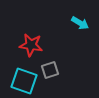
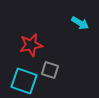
red star: rotated 20 degrees counterclockwise
gray square: rotated 36 degrees clockwise
